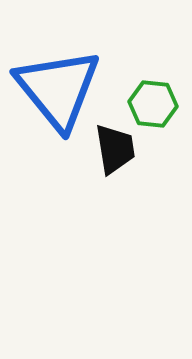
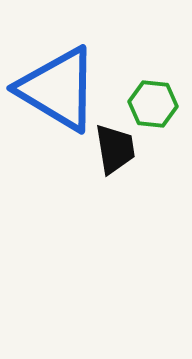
blue triangle: rotated 20 degrees counterclockwise
